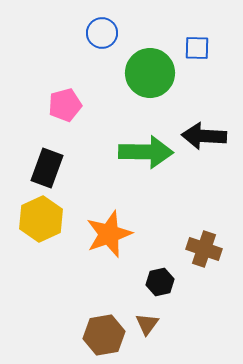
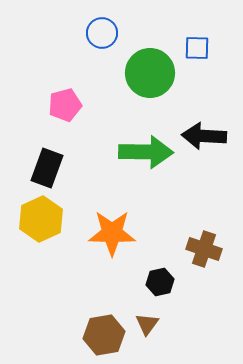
orange star: moved 3 px right, 1 px up; rotated 21 degrees clockwise
